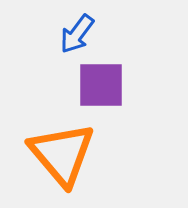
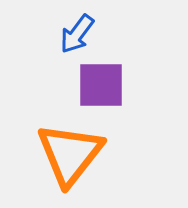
orange triangle: moved 8 px right; rotated 18 degrees clockwise
